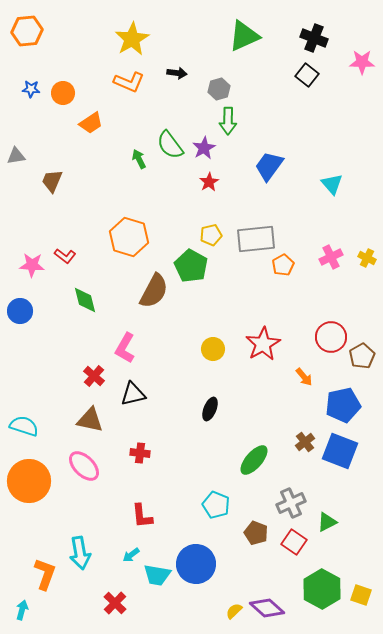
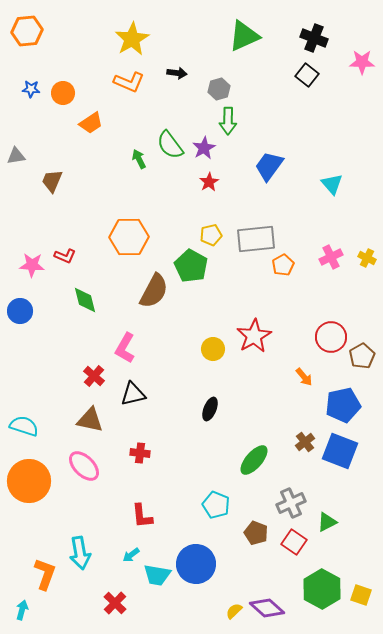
orange hexagon at (129, 237): rotated 18 degrees counterclockwise
red L-shape at (65, 256): rotated 15 degrees counterclockwise
red star at (263, 344): moved 9 px left, 8 px up
